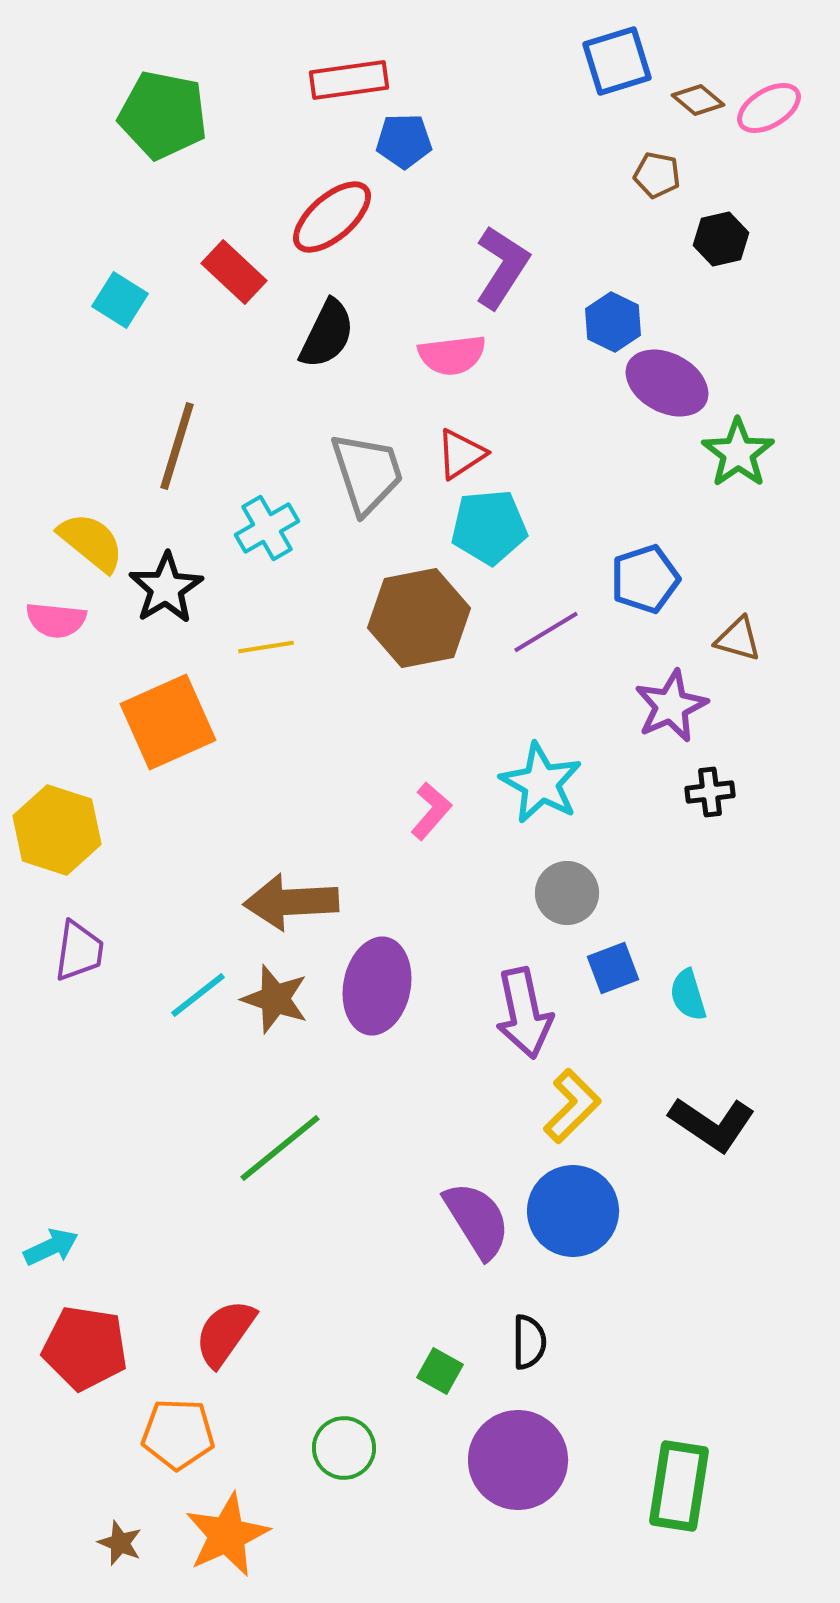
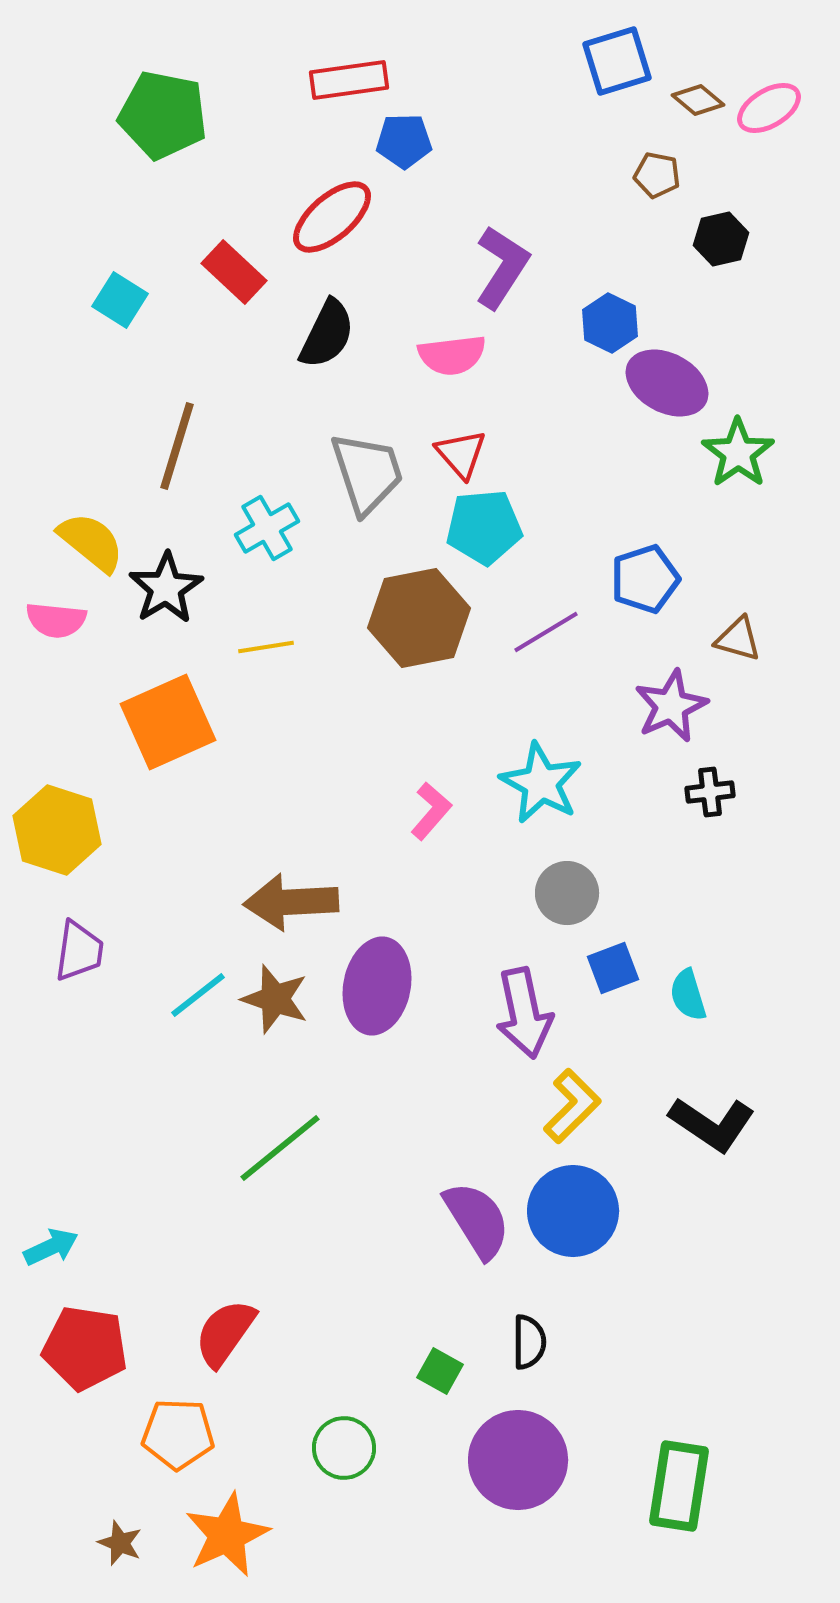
blue hexagon at (613, 322): moved 3 px left, 1 px down
red triangle at (461, 454): rotated 38 degrees counterclockwise
cyan pentagon at (489, 527): moved 5 px left
